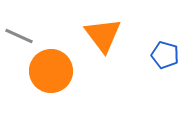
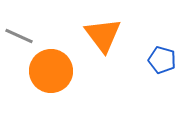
blue pentagon: moved 3 px left, 5 px down
